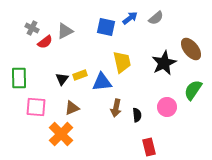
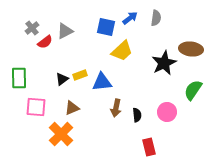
gray semicircle: rotated 42 degrees counterclockwise
gray cross: rotated 24 degrees clockwise
brown ellipse: rotated 45 degrees counterclockwise
yellow trapezoid: moved 11 px up; rotated 60 degrees clockwise
black triangle: rotated 16 degrees clockwise
pink circle: moved 5 px down
